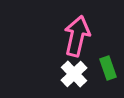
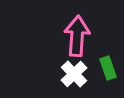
pink arrow: rotated 9 degrees counterclockwise
